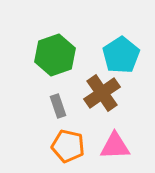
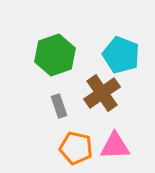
cyan pentagon: rotated 18 degrees counterclockwise
gray rectangle: moved 1 px right
orange pentagon: moved 8 px right, 2 px down
